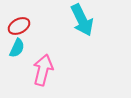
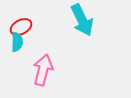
red ellipse: moved 2 px right, 1 px down
cyan semicircle: moved 6 px up; rotated 24 degrees counterclockwise
